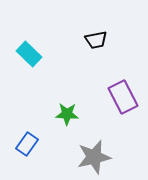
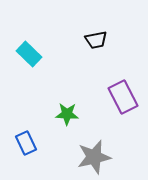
blue rectangle: moved 1 px left, 1 px up; rotated 60 degrees counterclockwise
